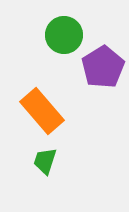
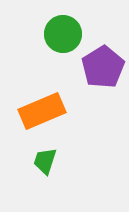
green circle: moved 1 px left, 1 px up
orange rectangle: rotated 72 degrees counterclockwise
